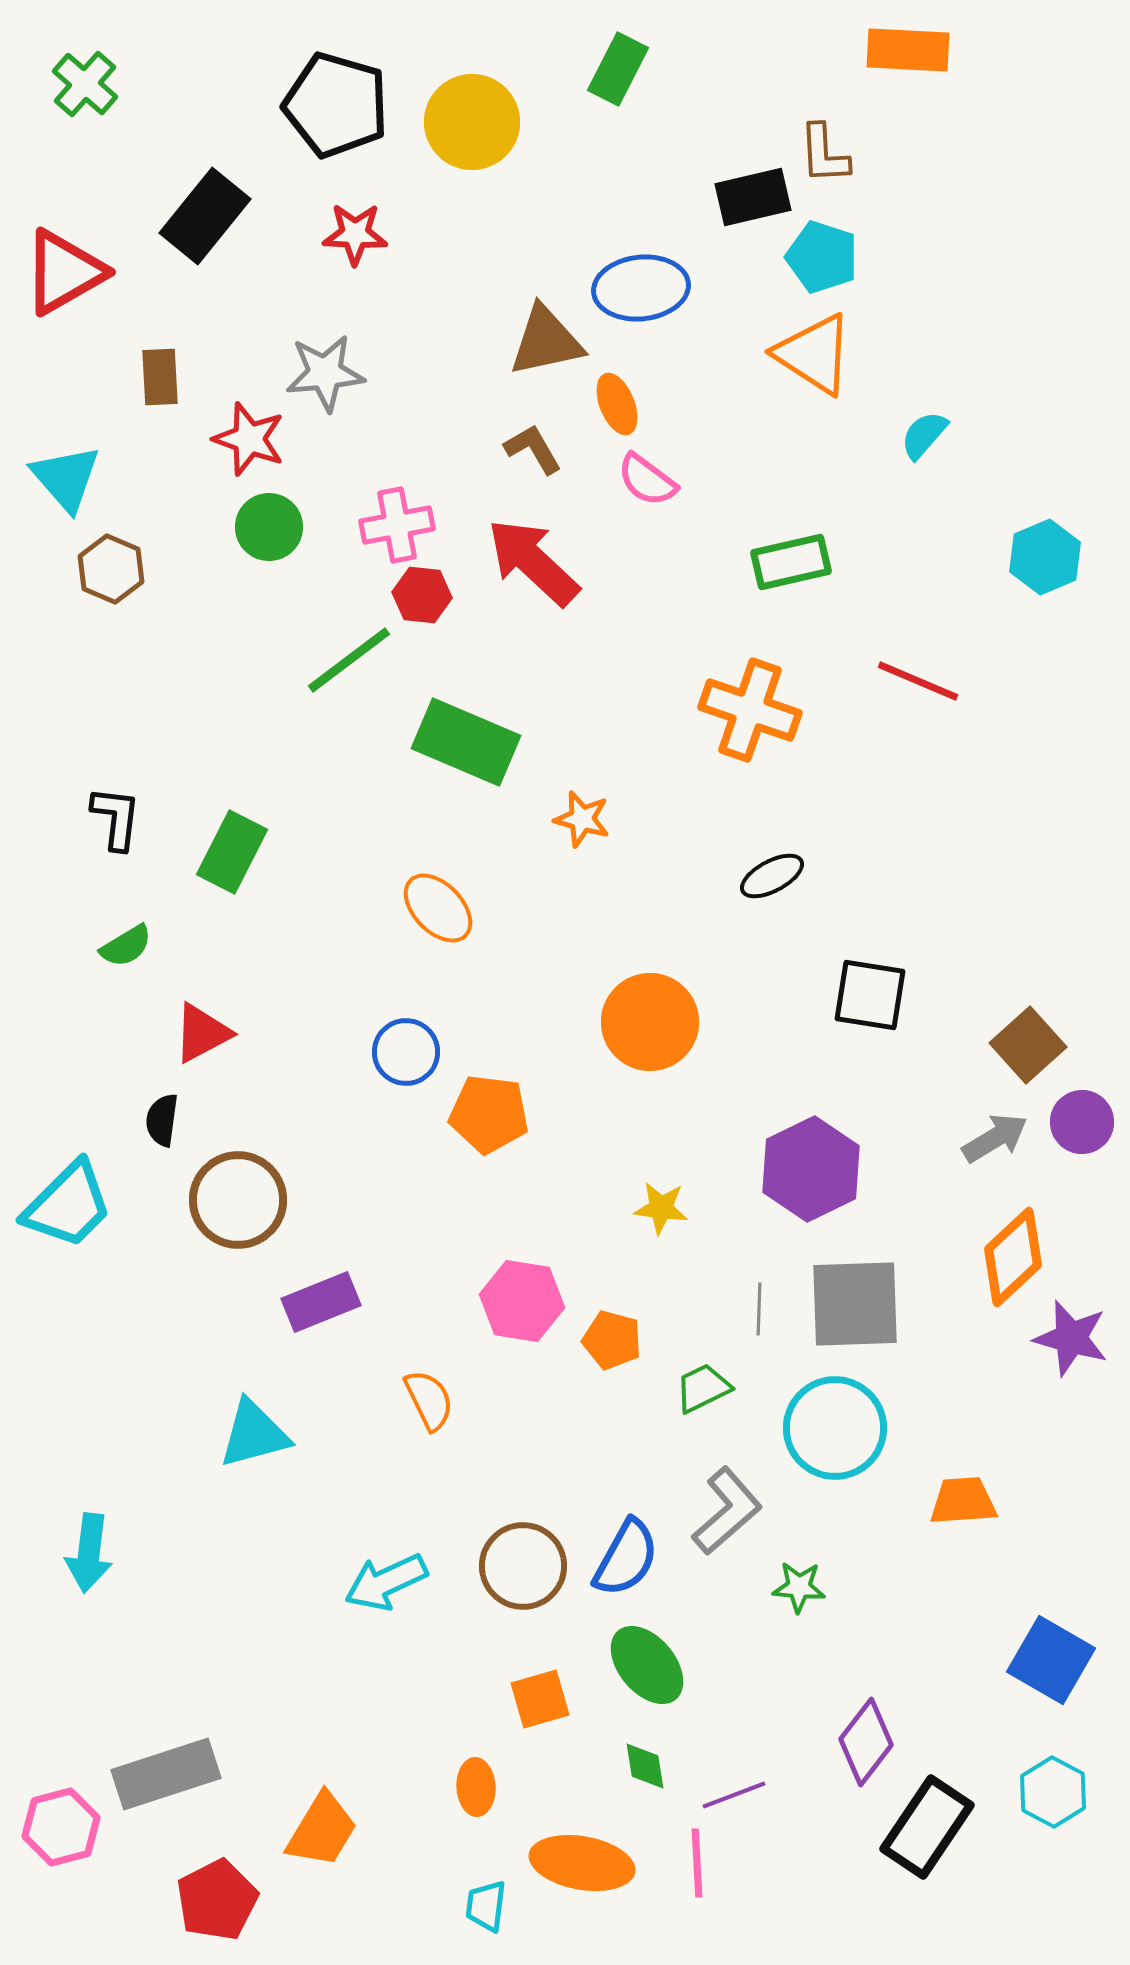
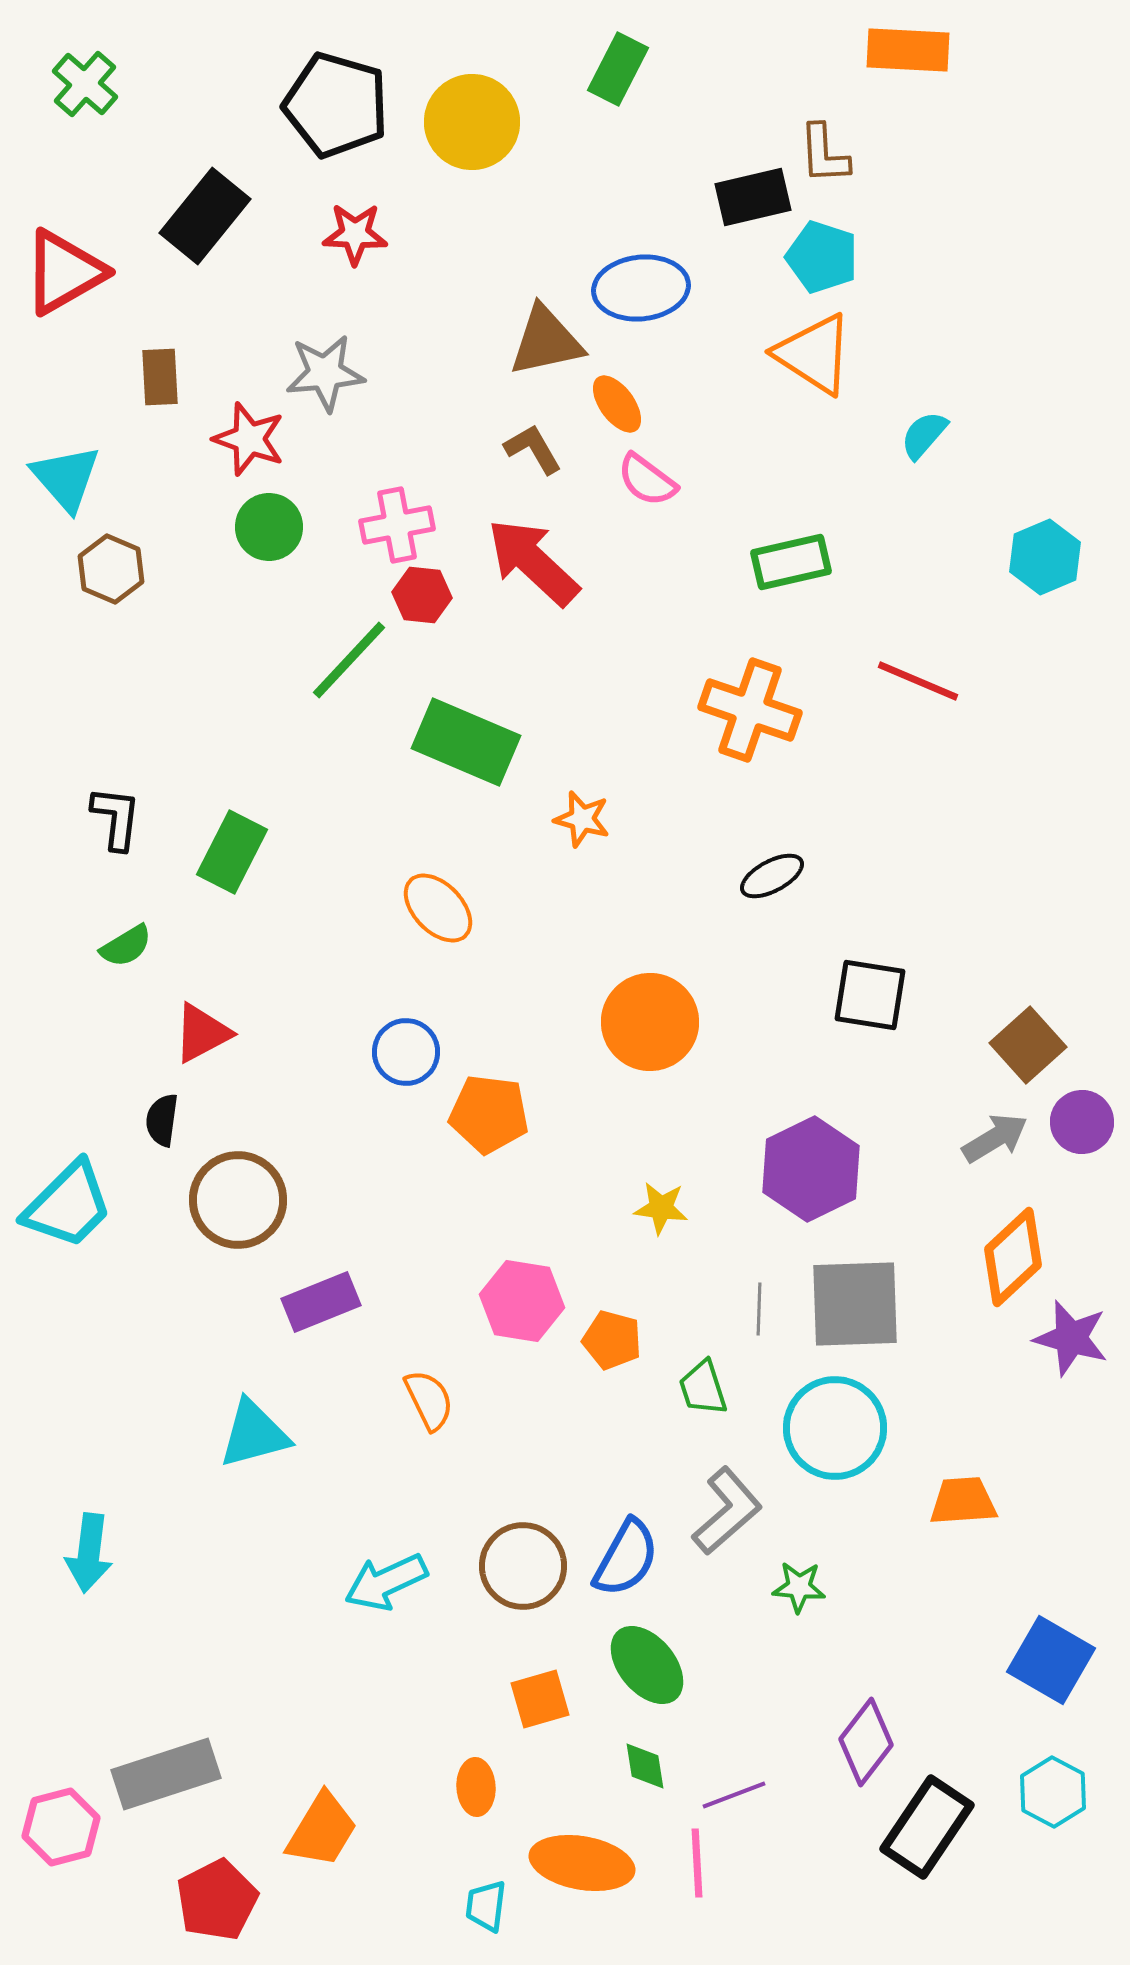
orange ellipse at (617, 404): rotated 14 degrees counterclockwise
green line at (349, 660): rotated 10 degrees counterclockwise
green trapezoid at (703, 1388): rotated 82 degrees counterclockwise
